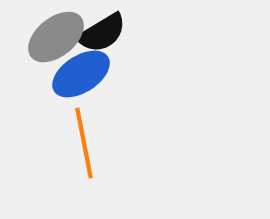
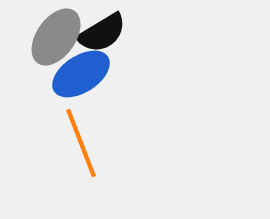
gray ellipse: rotated 16 degrees counterclockwise
orange line: moved 3 px left; rotated 10 degrees counterclockwise
